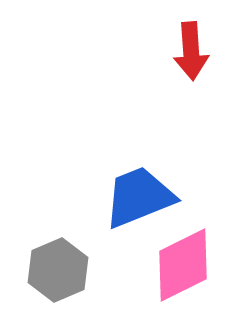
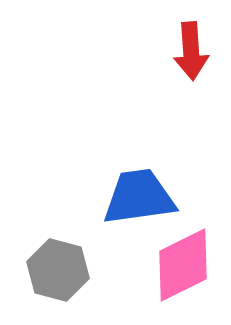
blue trapezoid: rotated 14 degrees clockwise
gray hexagon: rotated 22 degrees counterclockwise
